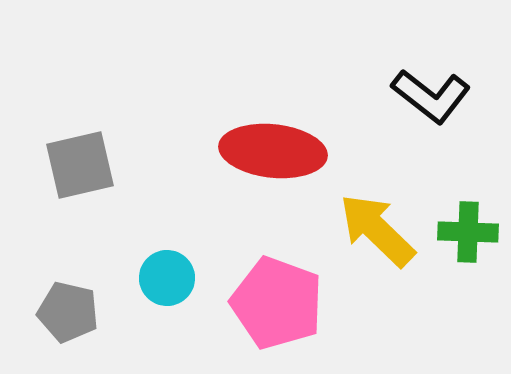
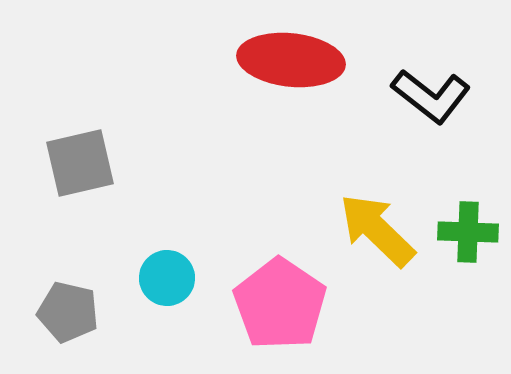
red ellipse: moved 18 px right, 91 px up
gray square: moved 2 px up
pink pentagon: moved 3 px right, 1 px down; rotated 14 degrees clockwise
